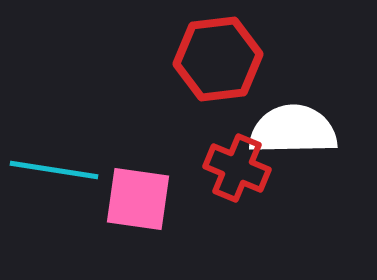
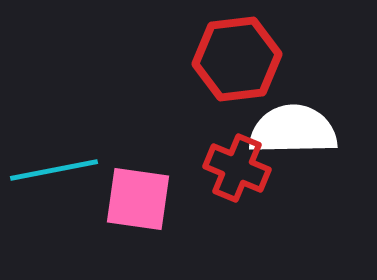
red hexagon: moved 19 px right
cyan line: rotated 20 degrees counterclockwise
